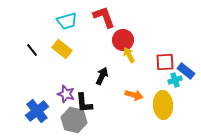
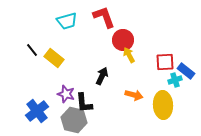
yellow rectangle: moved 8 px left, 9 px down
